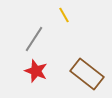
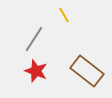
brown rectangle: moved 3 px up
